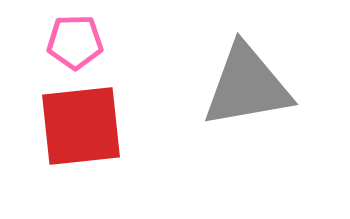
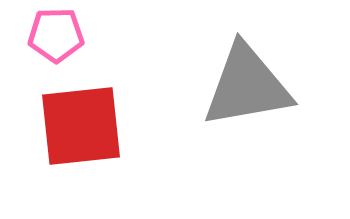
pink pentagon: moved 19 px left, 7 px up
